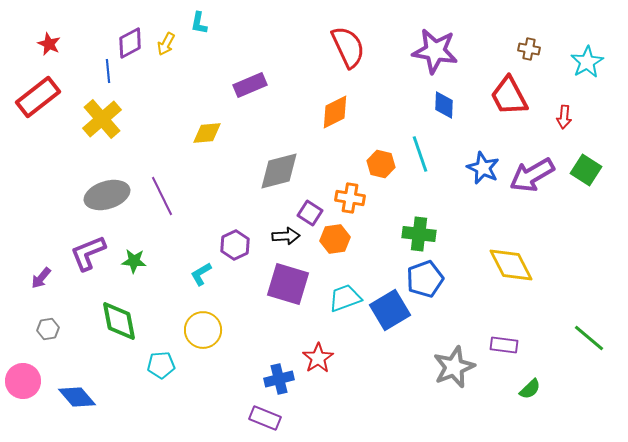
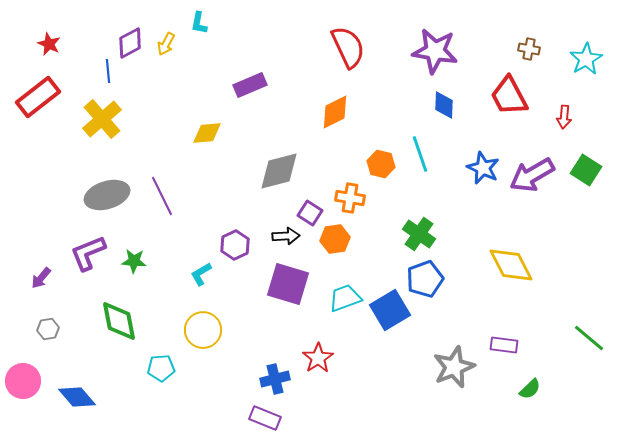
cyan star at (587, 62): moved 1 px left, 3 px up
green cross at (419, 234): rotated 28 degrees clockwise
cyan pentagon at (161, 365): moved 3 px down
blue cross at (279, 379): moved 4 px left
